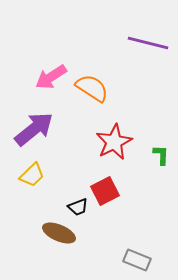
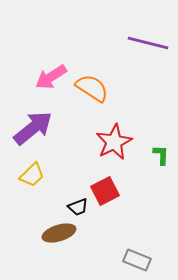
purple arrow: moved 1 px left, 1 px up
brown ellipse: rotated 40 degrees counterclockwise
